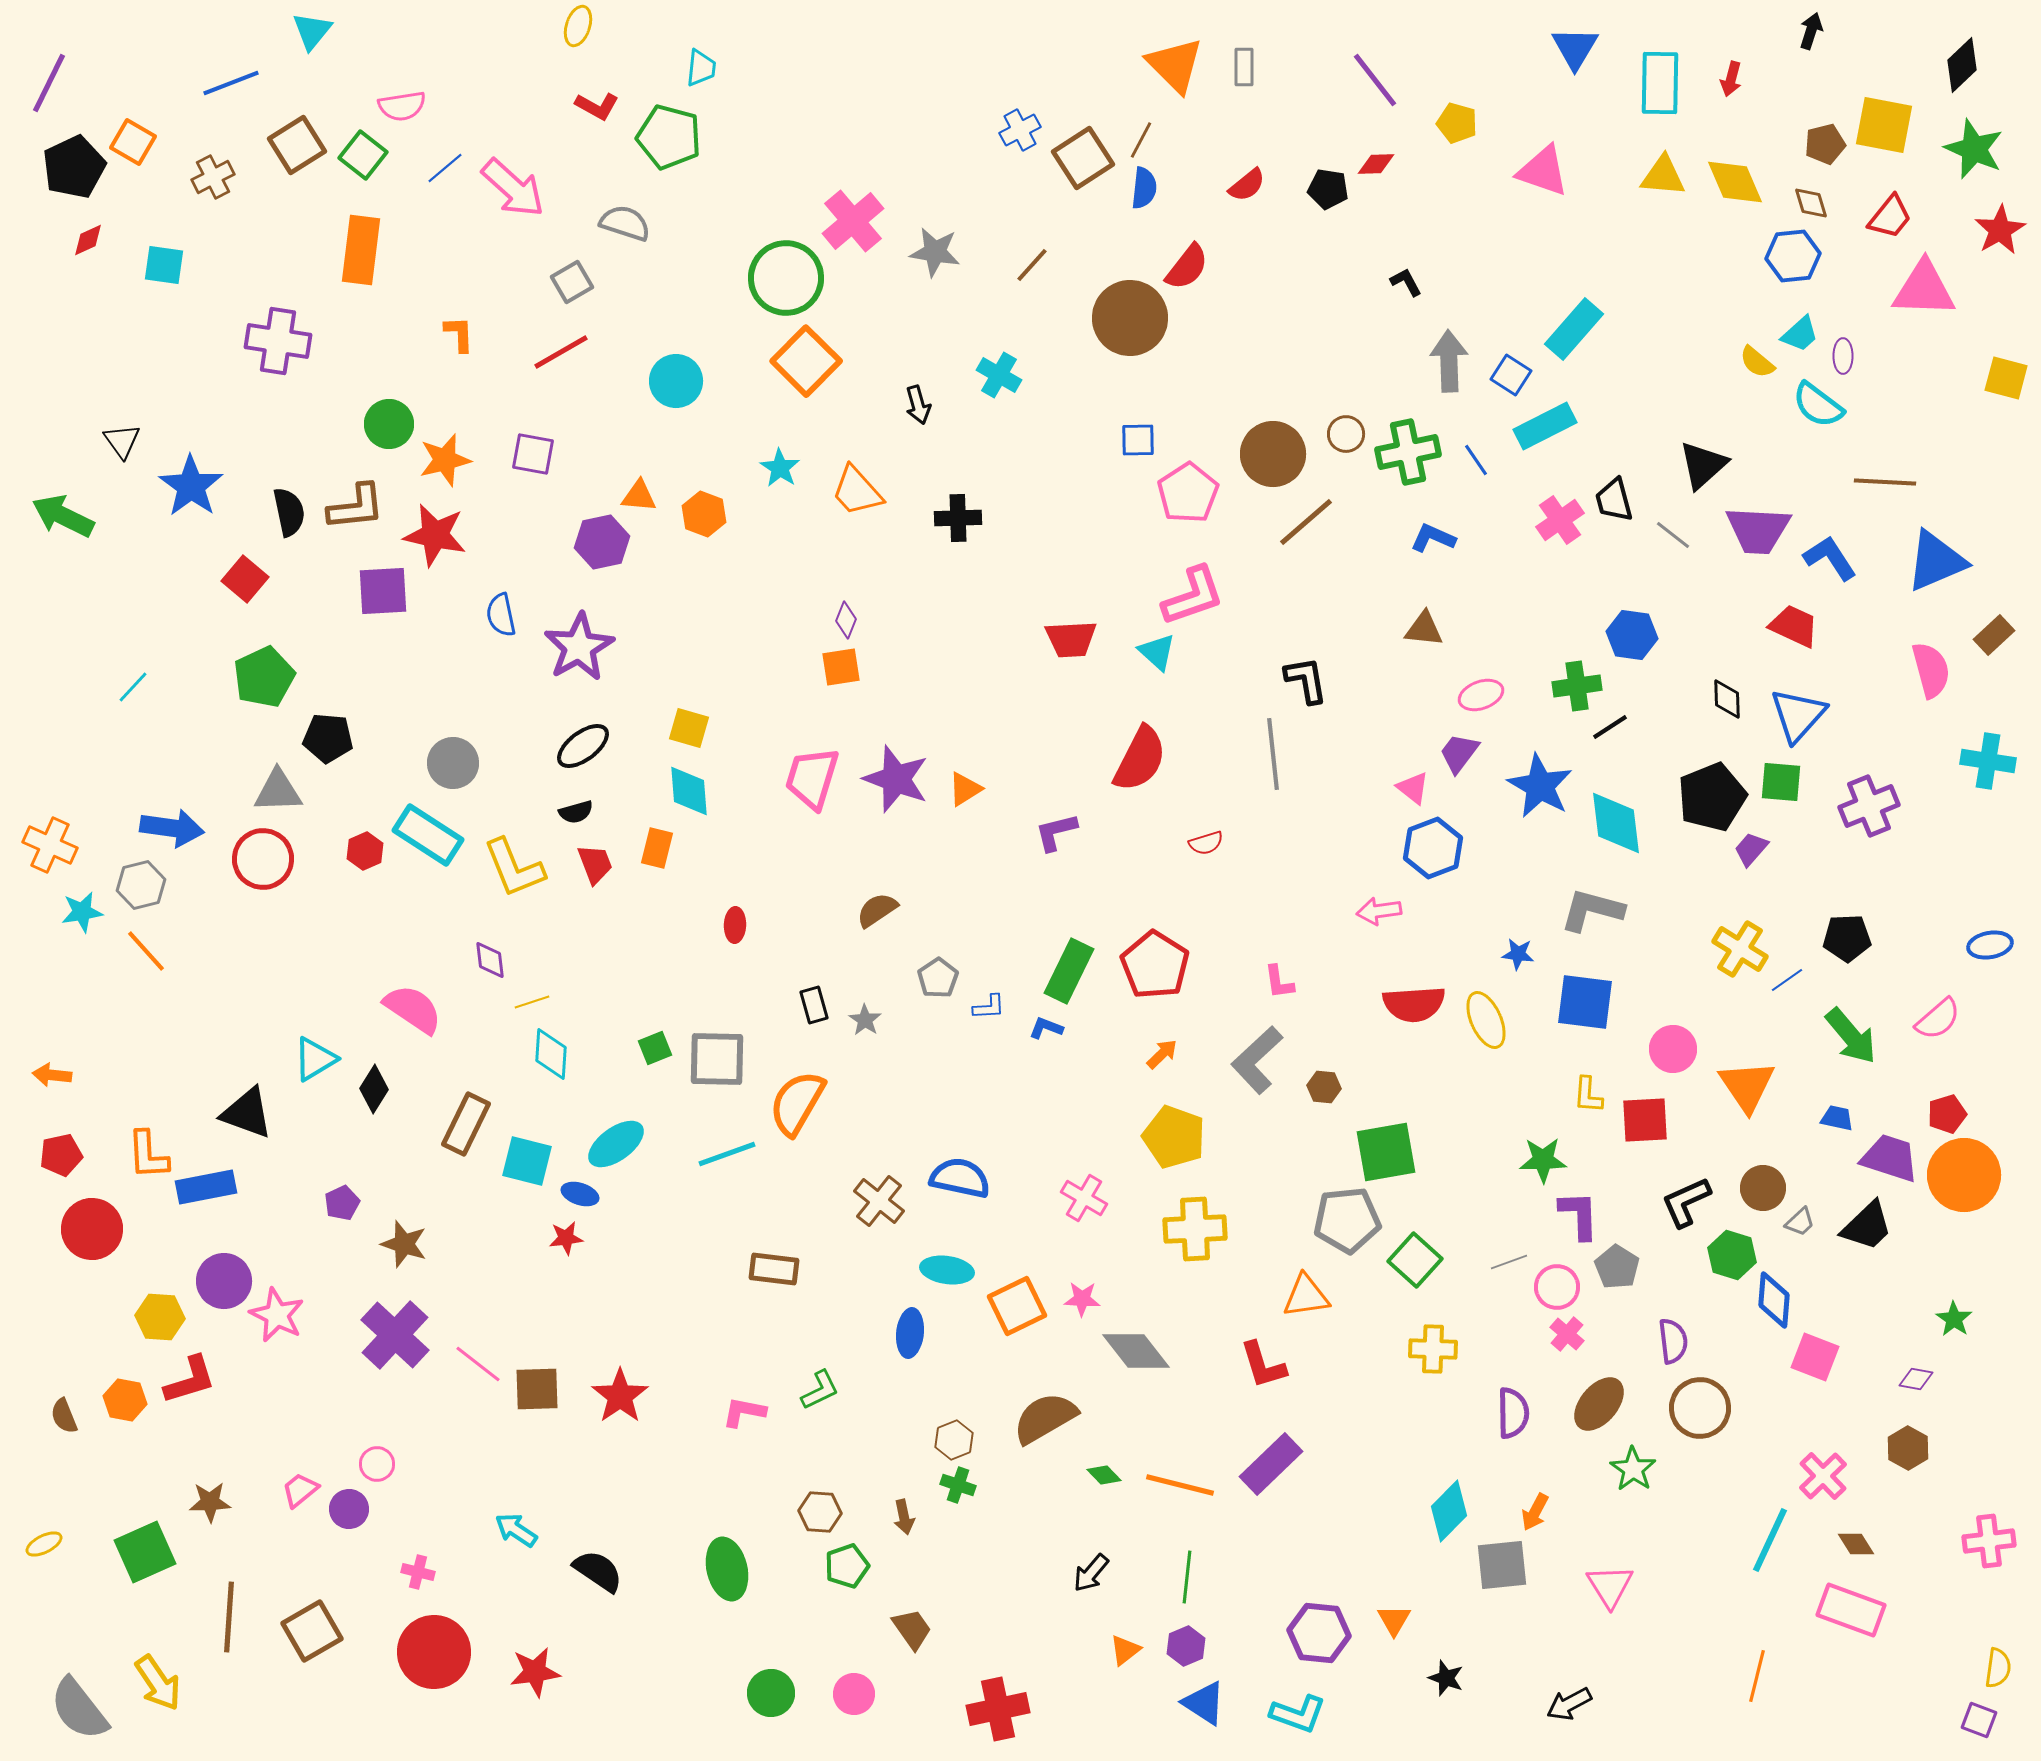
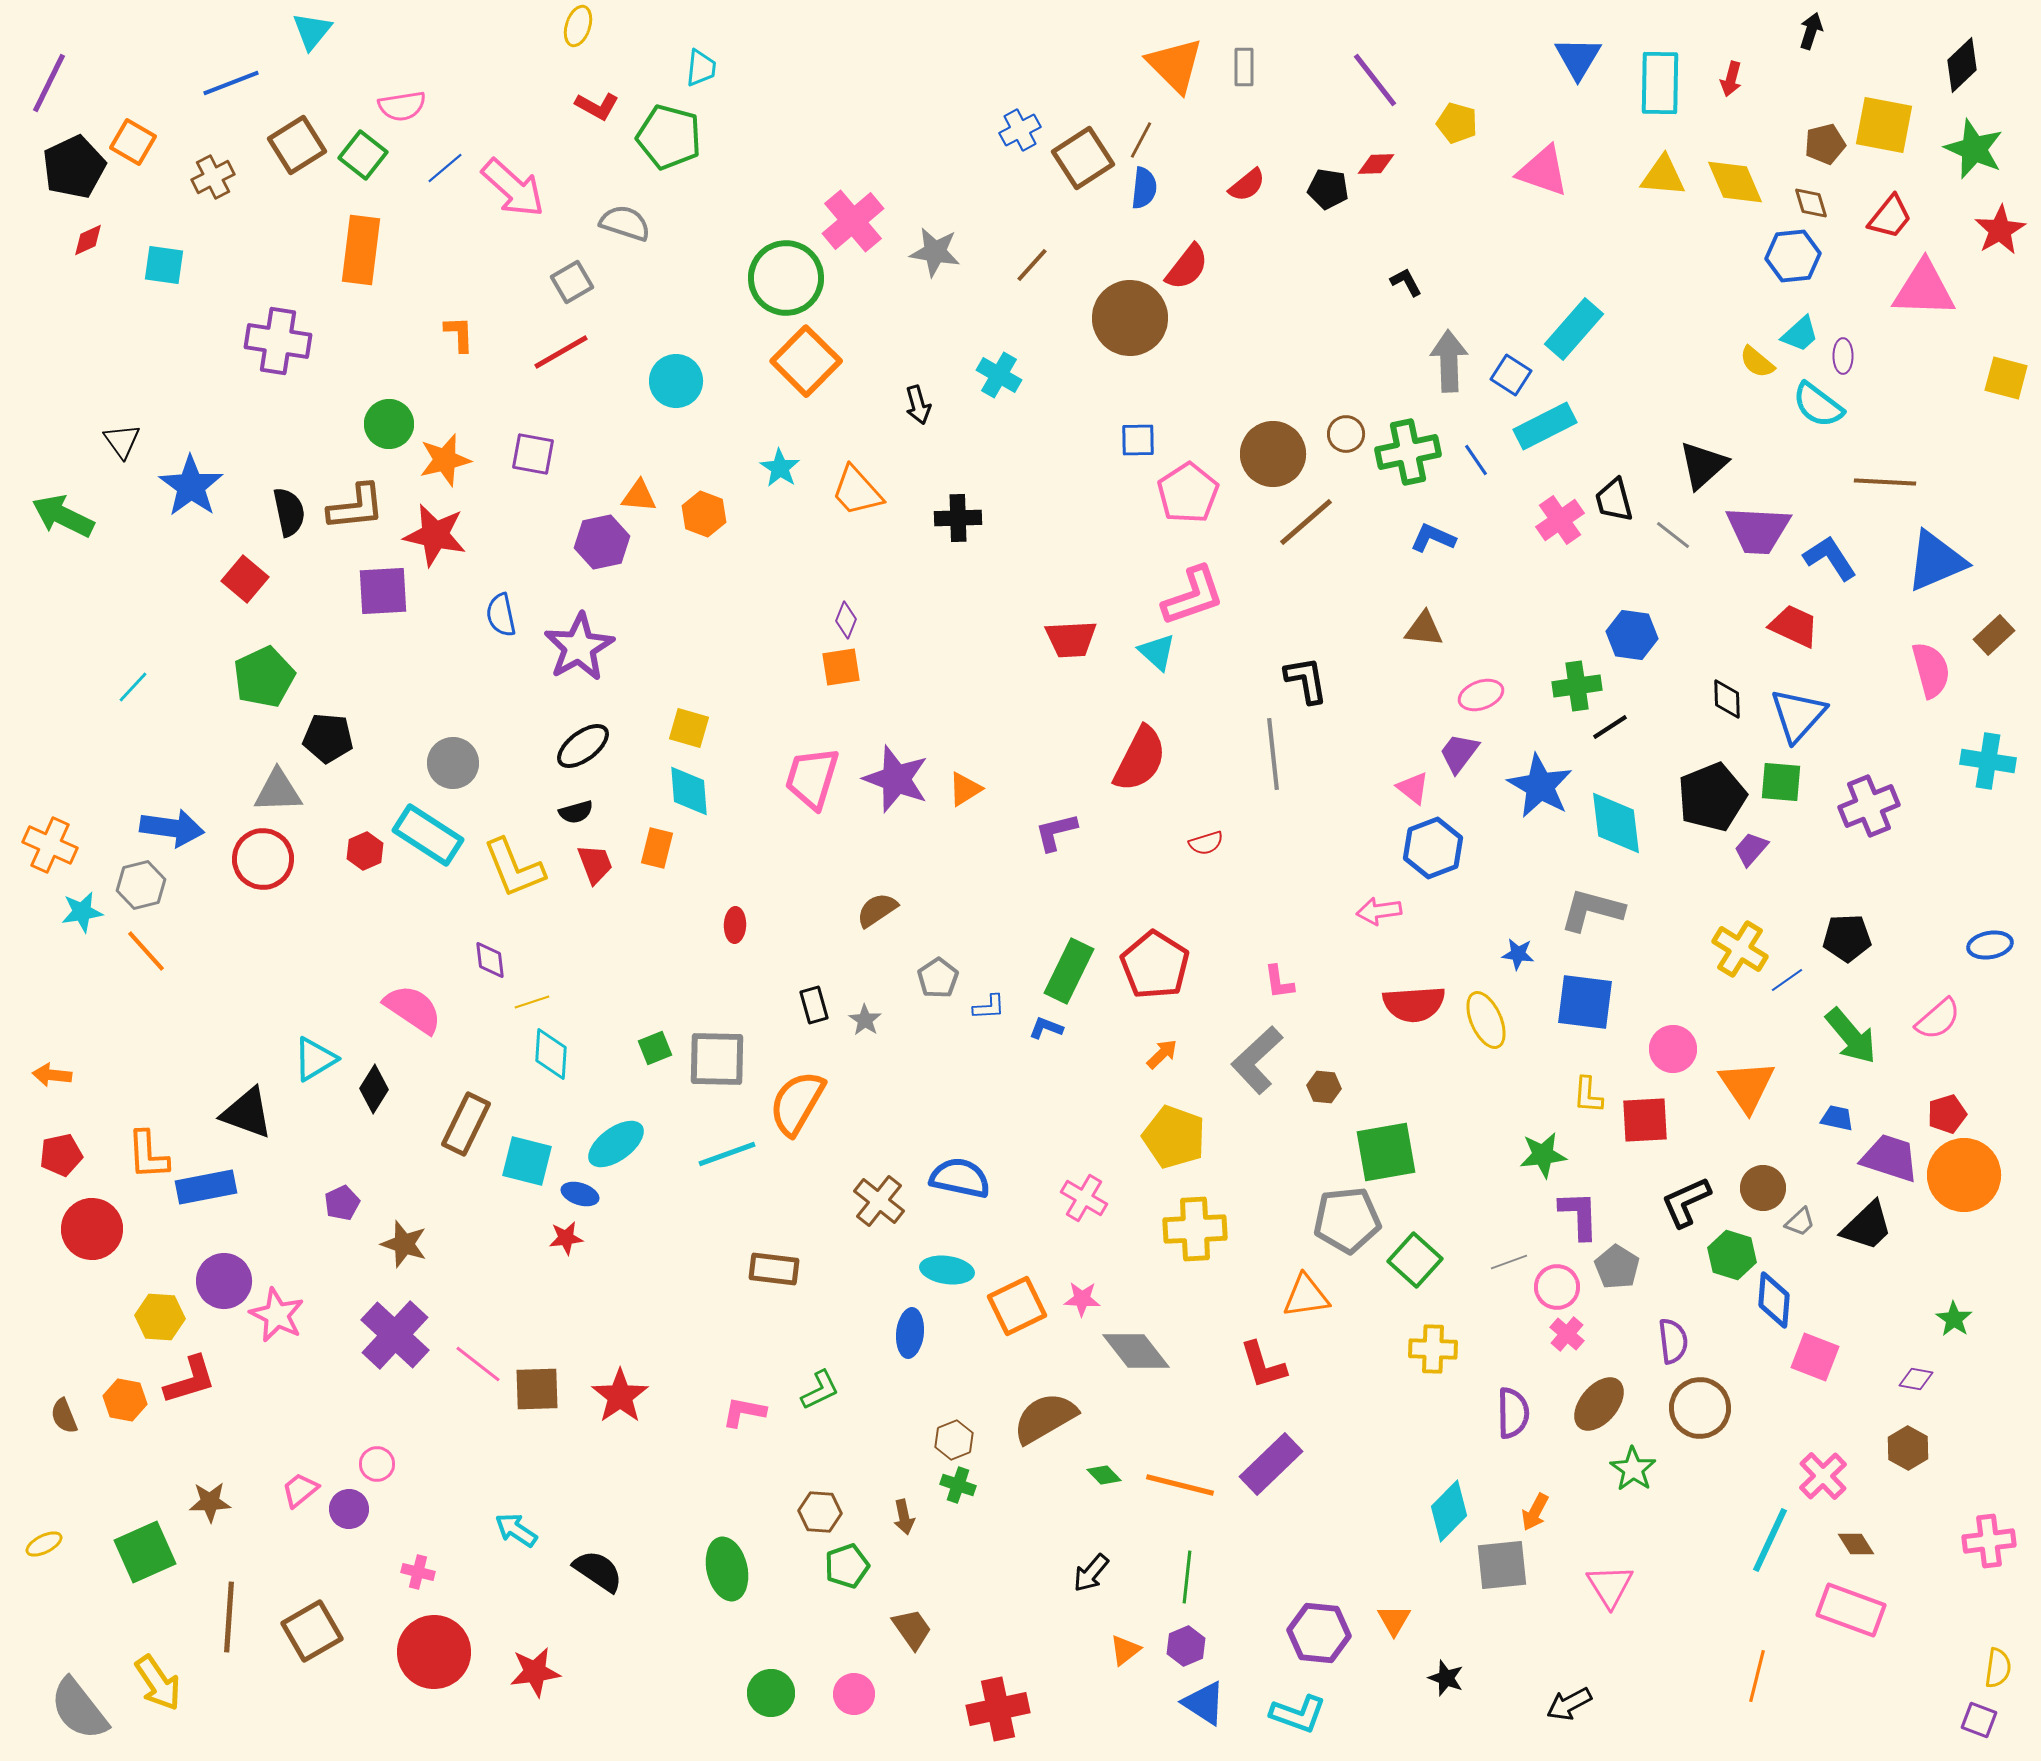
blue triangle at (1575, 48): moved 3 px right, 10 px down
green star at (1543, 1160): moved 5 px up; rotated 6 degrees counterclockwise
